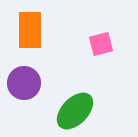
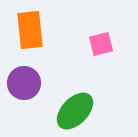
orange rectangle: rotated 6 degrees counterclockwise
